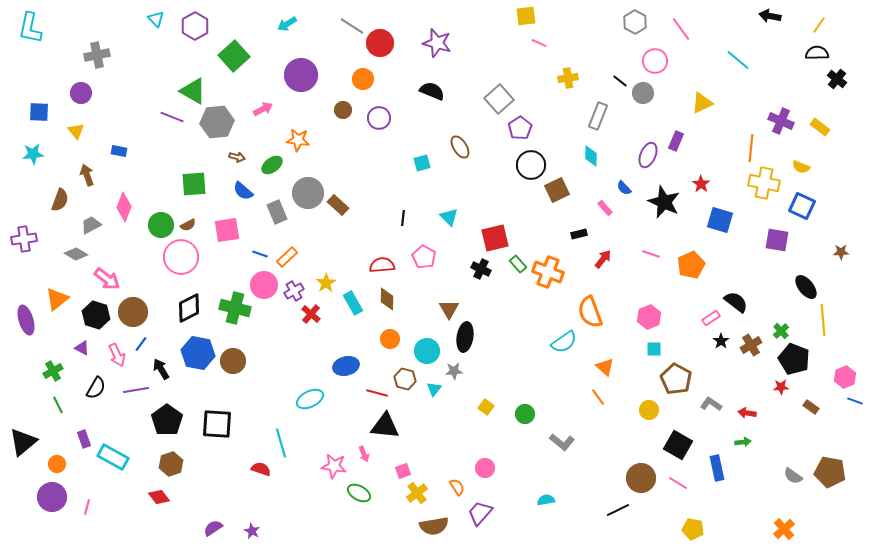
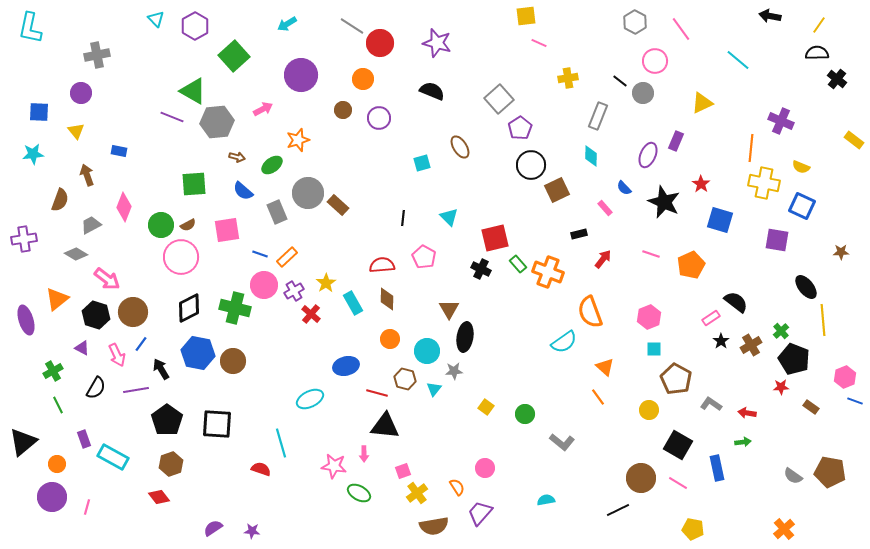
yellow rectangle at (820, 127): moved 34 px right, 13 px down
orange star at (298, 140): rotated 25 degrees counterclockwise
pink arrow at (364, 454): rotated 21 degrees clockwise
purple star at (252, 531): rotated 21 degrees counterclockwise
